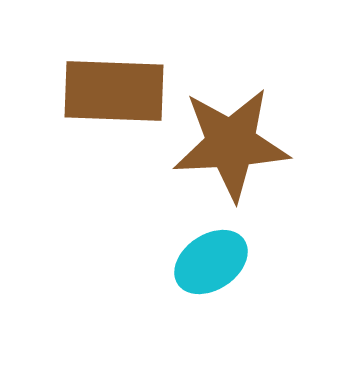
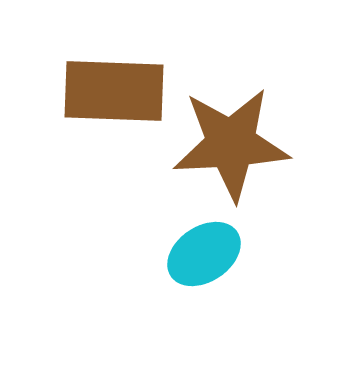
cyan ellipse: moved 7 px left, 8 px up
